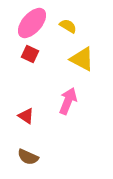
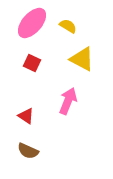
red square: moved 2 px right, 9 px down
brown semicircle: moved 6 px up
